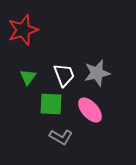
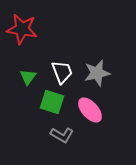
red star: moved 1 px left, 1 px up; rotated 28 degrees clockwise
white trapezoid: moved 2 px left, 3 px up
green square: moved 1 px right, 2 px up; rotated 15 degrees clockwise
gray L-shape: moved 1 px right, 2 px up
